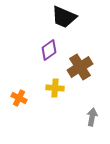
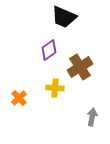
orange cross: rotated 21 degrees clockwise
